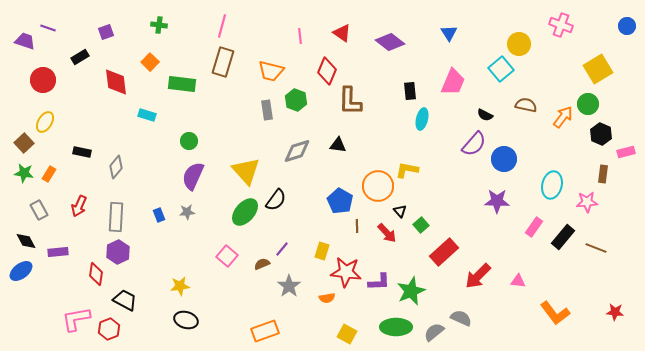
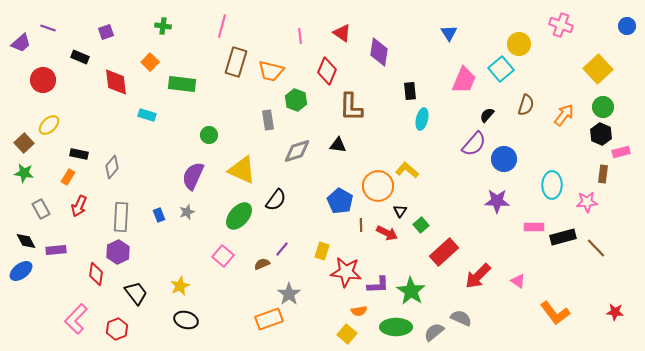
green cross at (159, 25): moved 4 px right, 1 px down
purple trapezoid at (25, 41): moved 4 px left, 2 px down; rotated 120 degrees clockwise
purple diamond at (390, 42): moved 11 px left, 10 px down; rotated 60 degrees clockwise
black rectangle at (80, 57): rotated 54 degrees clockwise
brown rectangle at (223, 62): moved 13 px right
yellow square at (598, 69): rotated 12 degrees counterclockwise
pink trapezoid at (453, 82): moved 11 px right, 2 px up
brown L-shape at (350, 101): moved 1 px right, 6 px down
green circle at (588, 104): moved 15 px right, 3 px down
brown semicircle at (526, 105): rotated 95 degrees clockwise
gray rectangle at (267, 110): moved 1 px right, 10 px down
black semicircle at (485, 115): moved 2 px right; rotated 105 degrees clockwise
orange arrow at (563, 117): moved 1 px right, 2 px up
yellow ellipse at (45, 122): moved 4 px right, 3 px down; rotated 15 degrees clockwise
green circle at (189, 141): moved 20 px right, 6 px up
black rectangle at (82, 152): moved 3 px left, 2 px down
pink rectangle at (626, 152): moved 5 px left
gray diamond at (116, 167): moved 4 px left
yellow L-shape at (407, 170): rotated 30 degrees clockwise
yellow triangle at (246, 171): moved 4 px left, 1 px up; rotated 24 degrees counterclockwise
orange rectangle at (49, 174): moved 19 px right, 3 px down
cyan ellipse at (552, 185): rotated 12 degrees counterclockwise
gray rectangle at (39, 210): moved 2 px right, 1 px up
black triangle at (400, 211): rotated 16 degrees clockwise
gray star at (187, 212): rotated 14 degrees counterclockwise
green ellipse at (245, 212): moved 6 px left, 4 px down
gray rectangle at (116, 217): moved 5 px right
brown line at (357, 226): moved 4 px right, 1 px up
pink rectangle at (534, 227): rotated 54 degrees clockwise
red arrow at (387, 233): rotated 20 degrees counterclockwise
black rectangle at (563, 237): rotated 35 degrees clockwise
brown line at (596, 248): rotated 25 degrees clockwise
purple rectangle at (58, 252): moved 2 px left, 2 px up
pink square at (227, 256): moved 4 px left
pink triangle at (518, 281): rotated 28 degrees clockwise
purple L-shape at (379, 282): moved 1 px left, 3 px down
yellow star at (180, 286): rotated 18 degrees counterclockwise
gray star at (289, 286): moved 8 px down
green star at (411, 291): rotated 16 degrees counterclockwise
orange semicircle at (327, 298): moved 32 px right, 13 px down
black trapezoid at (125, 300): moved 11 px right, 7 px up; rotated 25 degrees clockwise
pink L-shape at (76, 319): rotated 36 degrees counterclockwise
red hexagon at (109, 329): moved 8 px right
orange rectangle at (265, 331): moved 4 px right, 12 px up
yellow square at (347, 334): rotated 12 degrees clockwise
